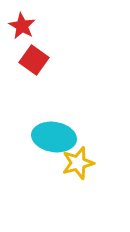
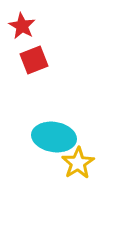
red square: rotated 32 degrees clockwise
yellow star: rotated 16 degrees counterclockwise
